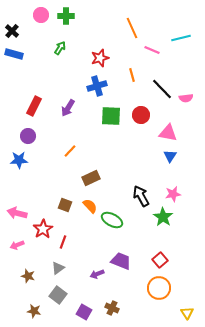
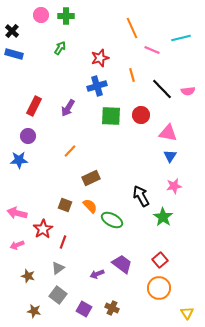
pink semicircle at (186, 98): moved 2 px right, 7 px up
pink star at (173, 194): moved 1 px right, 8 px up
purple trapezoid at (121, 261): moved 1 px right, 3 px down; rotated 15 degrees clockwise
purple square at (84, 312): moved 3 px up
